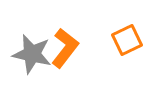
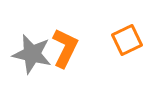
orange L-shape: rotated 12 degrees counterclockwise
